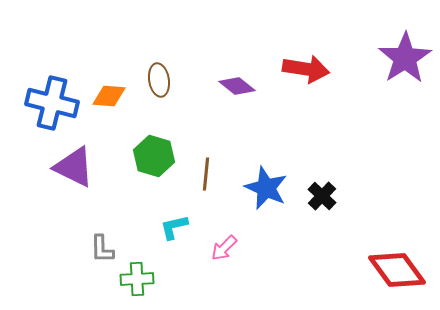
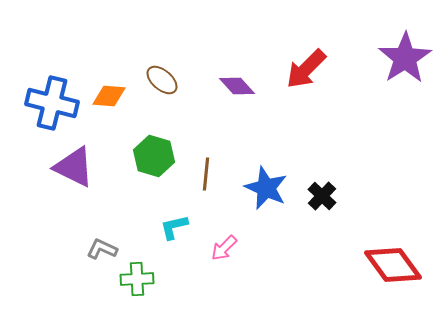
red arrow: rotated 126 degrees clockwise
brown ellipse: moved 3 px right; rotated 40 degrees counterclockwise
purple diamond: rotated 9 degrees clockwise
gray L-shape: rotated 116 degrees clockwise
red diamond: moved 4 px left, 5 px up
